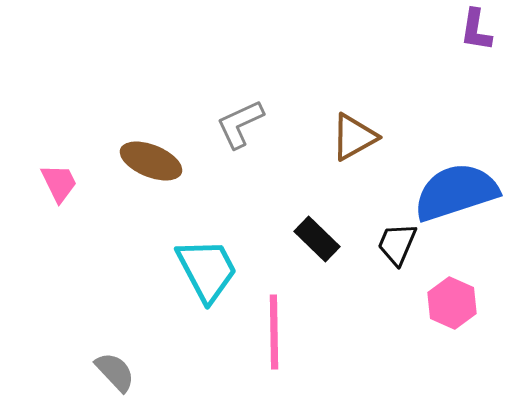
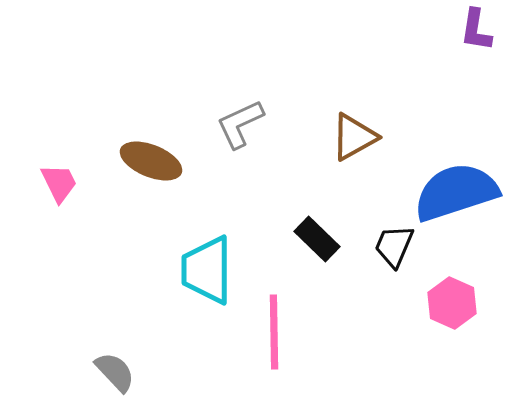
black trapezoid: moved 3 px left, 2 px down
cyan trapezoid: rotated 152 degrees counterclockwise
